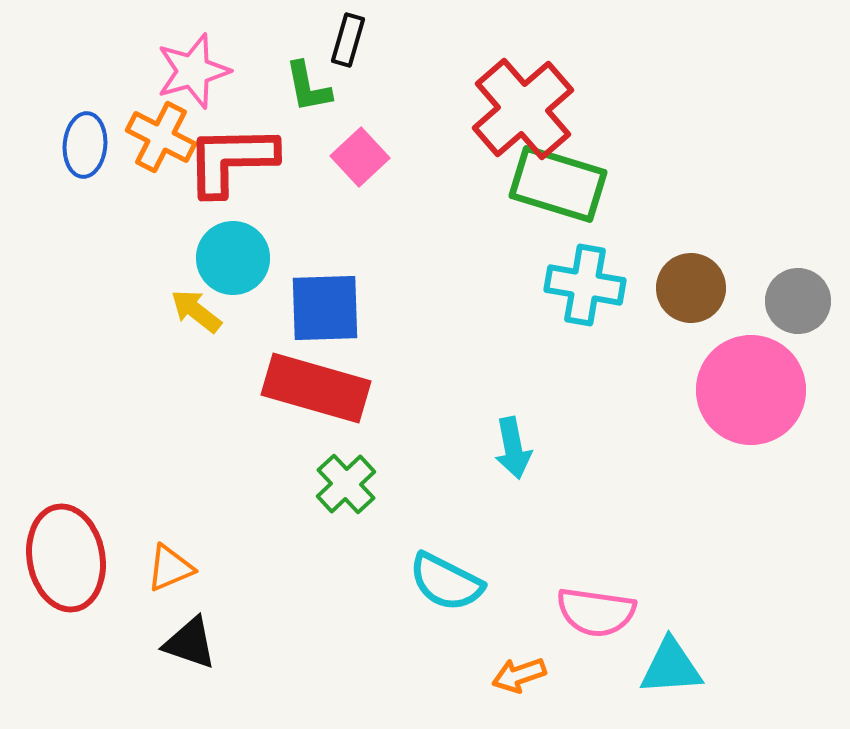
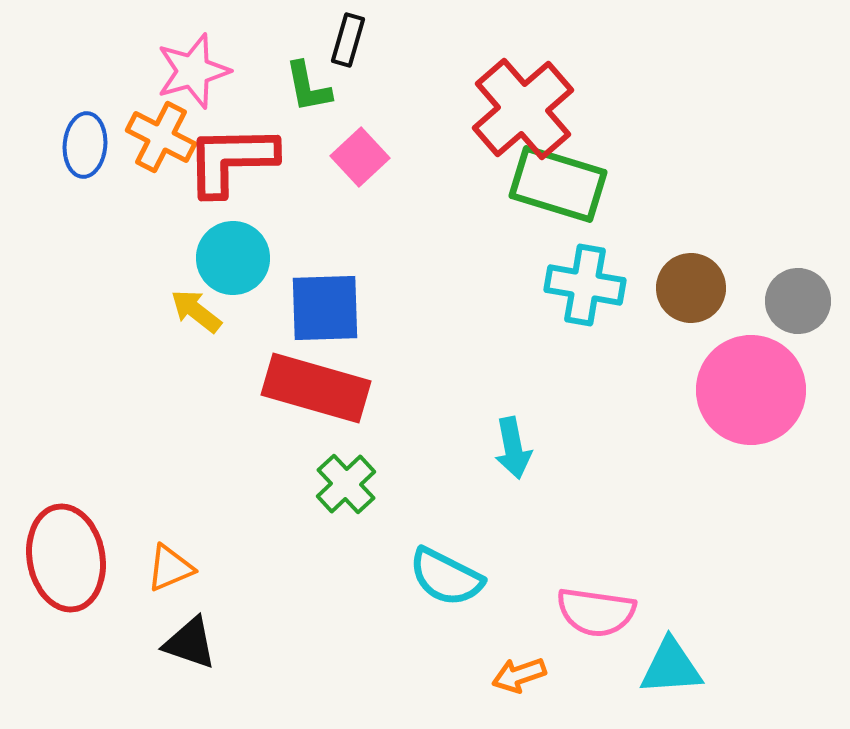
cyan semicircle: moved 5 px up
